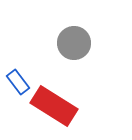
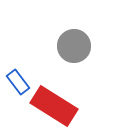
gray circle: moved 3 px down
